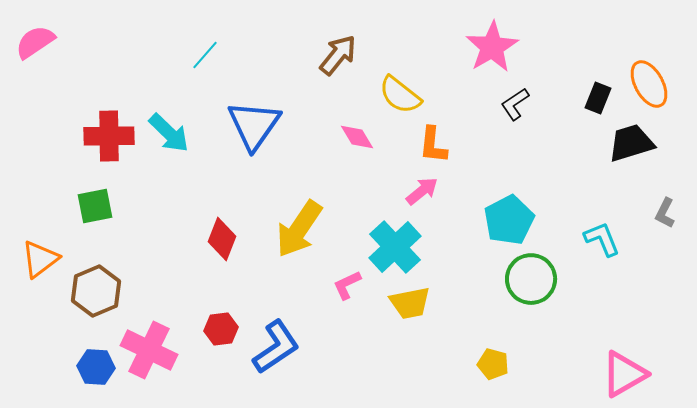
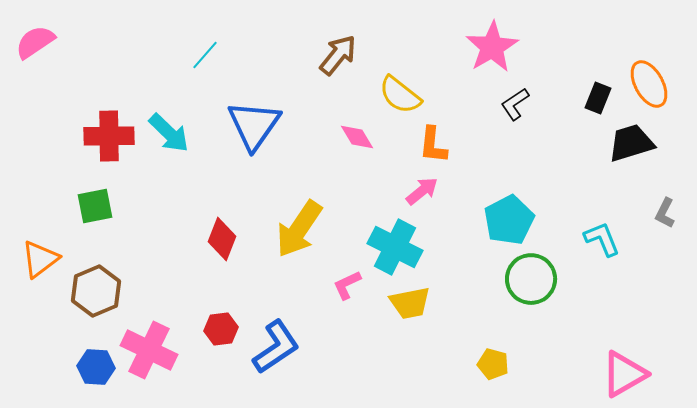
cyan cross: rotated 20 degrees counterclockwise
